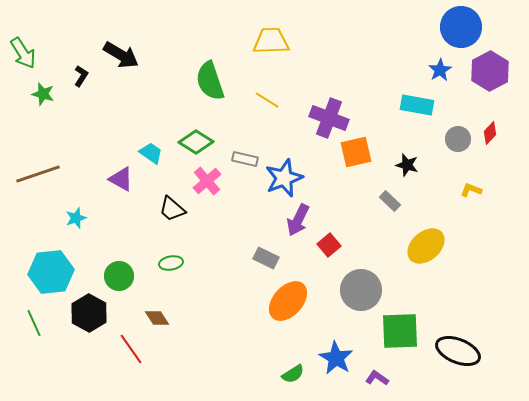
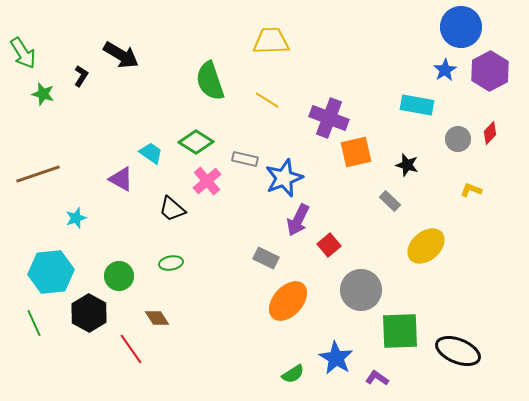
blue star at (440, 70): moved 5 px right
